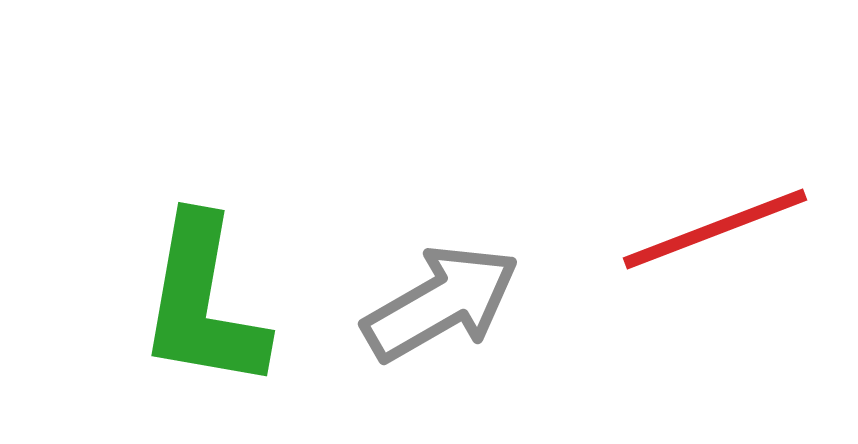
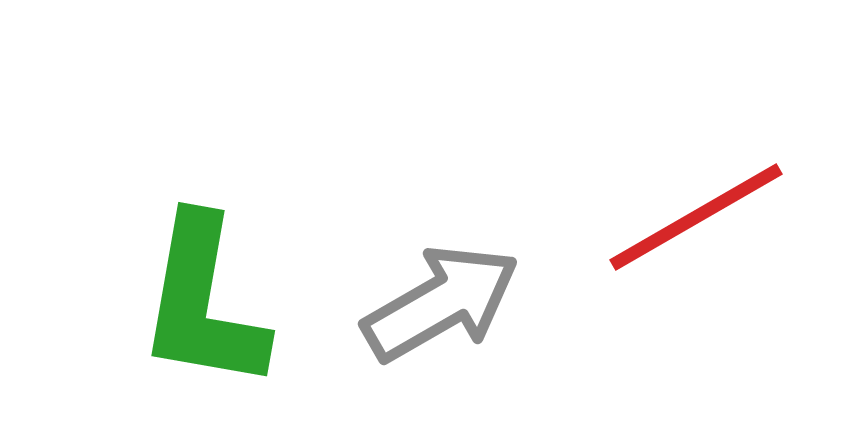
red line: moved 19 px left, 12 px up; rotated 9 degrees counterclockwise
